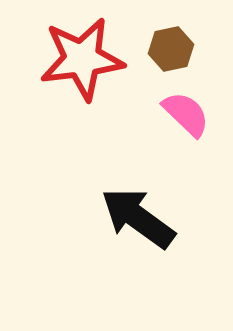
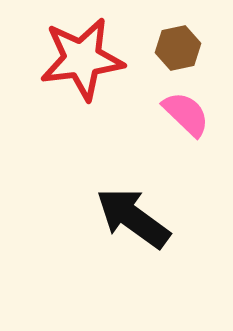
brown hexagon: moved 7 px right, 1 px up
black arrow: moved 5 px left
